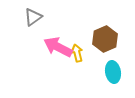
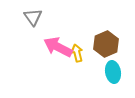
gray triangle: rotated 30 degrees counterclockwise
brown hexagon: moved 1 px right, 5 px down
